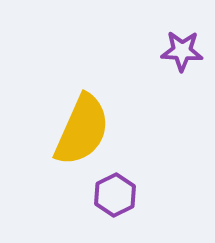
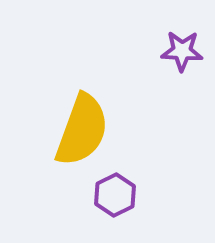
yellow semicircle: rotated 4 degrees counterclockwise
